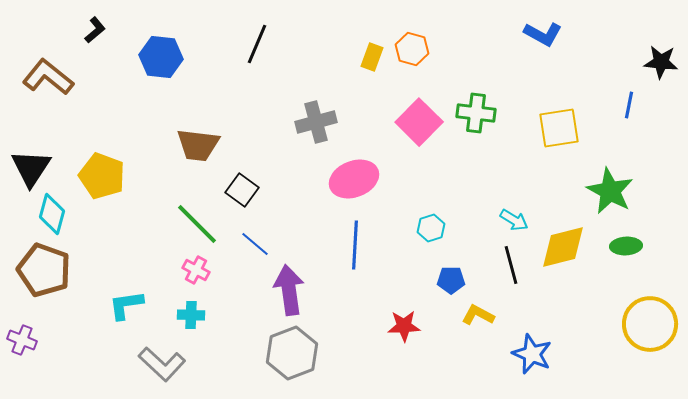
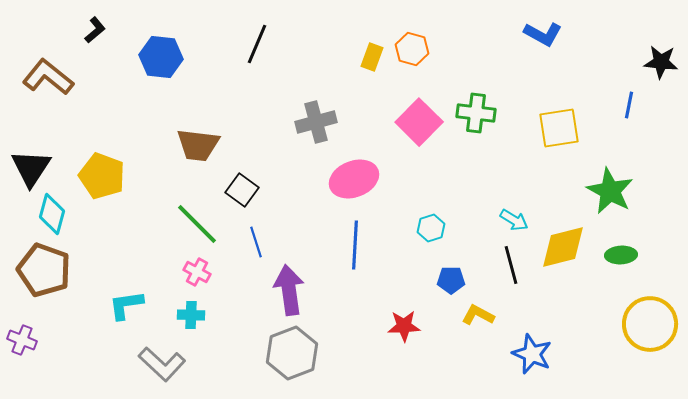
blue line at (255, 244): moved 1 px right, 2 px up; rotated 32 degrees clockwise
green ellipse at (626, 246): moved 5 px left, 9 px down
pink cross at (196, 270): moved 1 px right, 2 px down
